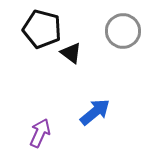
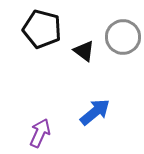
gray circle: moved 6 px down
black triangle: moved 13 px right, 2 px up
